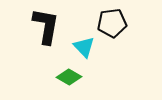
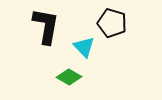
black pentagon: rotated 24 degrees clockwise
